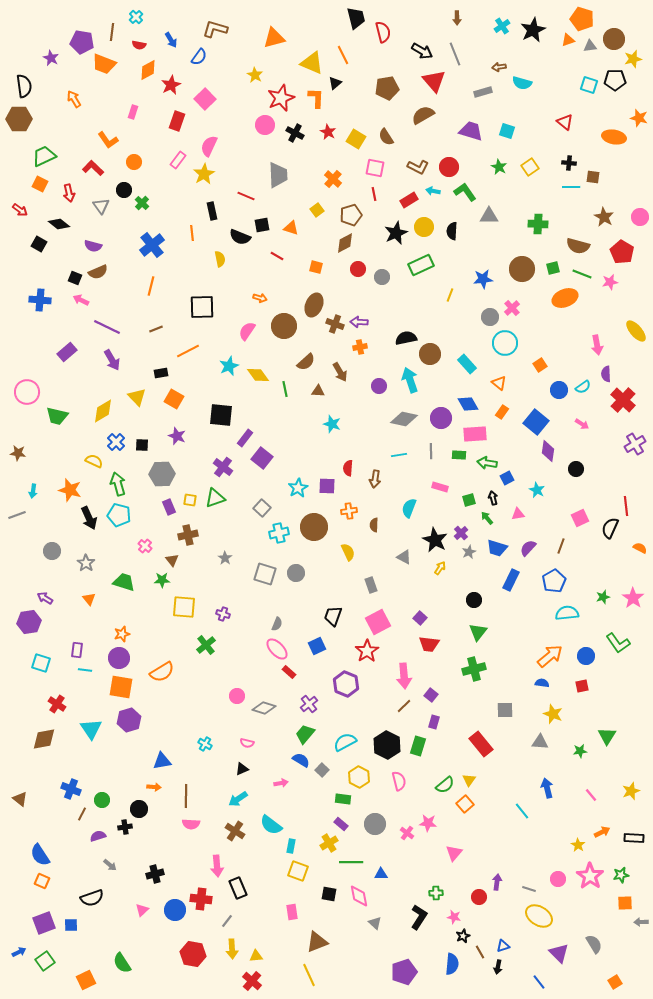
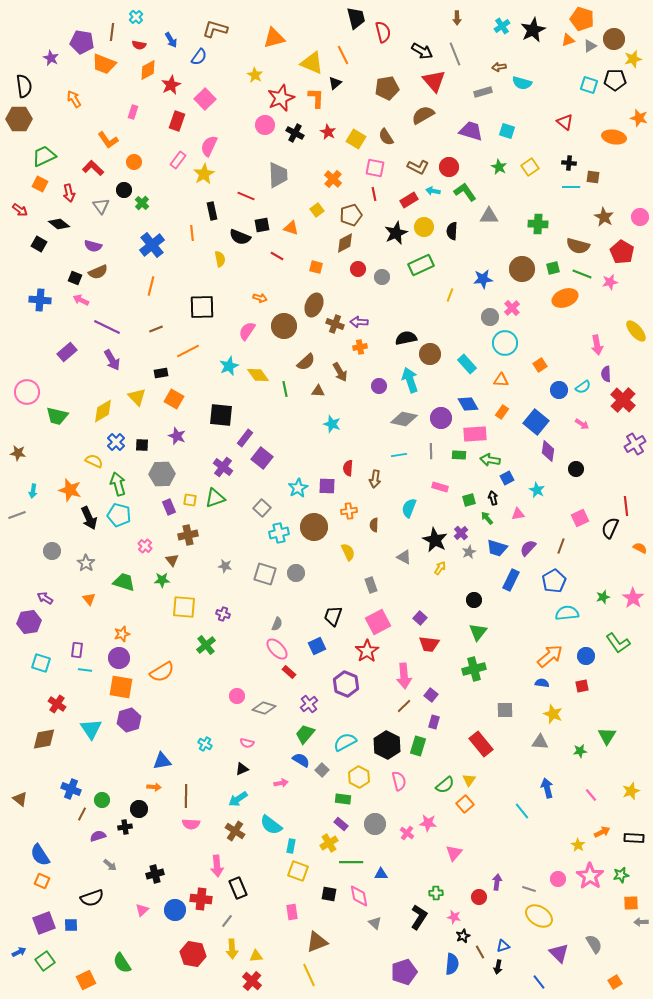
gray triangle at (590, 46): rotated 24 degrees counterclockwise
orange triangle at (499, 383): moved 2 px right, 3 px up; rotated 35 degrees counterclockwise
green arrow at (487, 463): moved 3 px right, 3 px up
gray star at (225, 558): moved 8 px down; rotated 24 degrees counterclockwise
orange square at (625, 903): moved 6 px right
